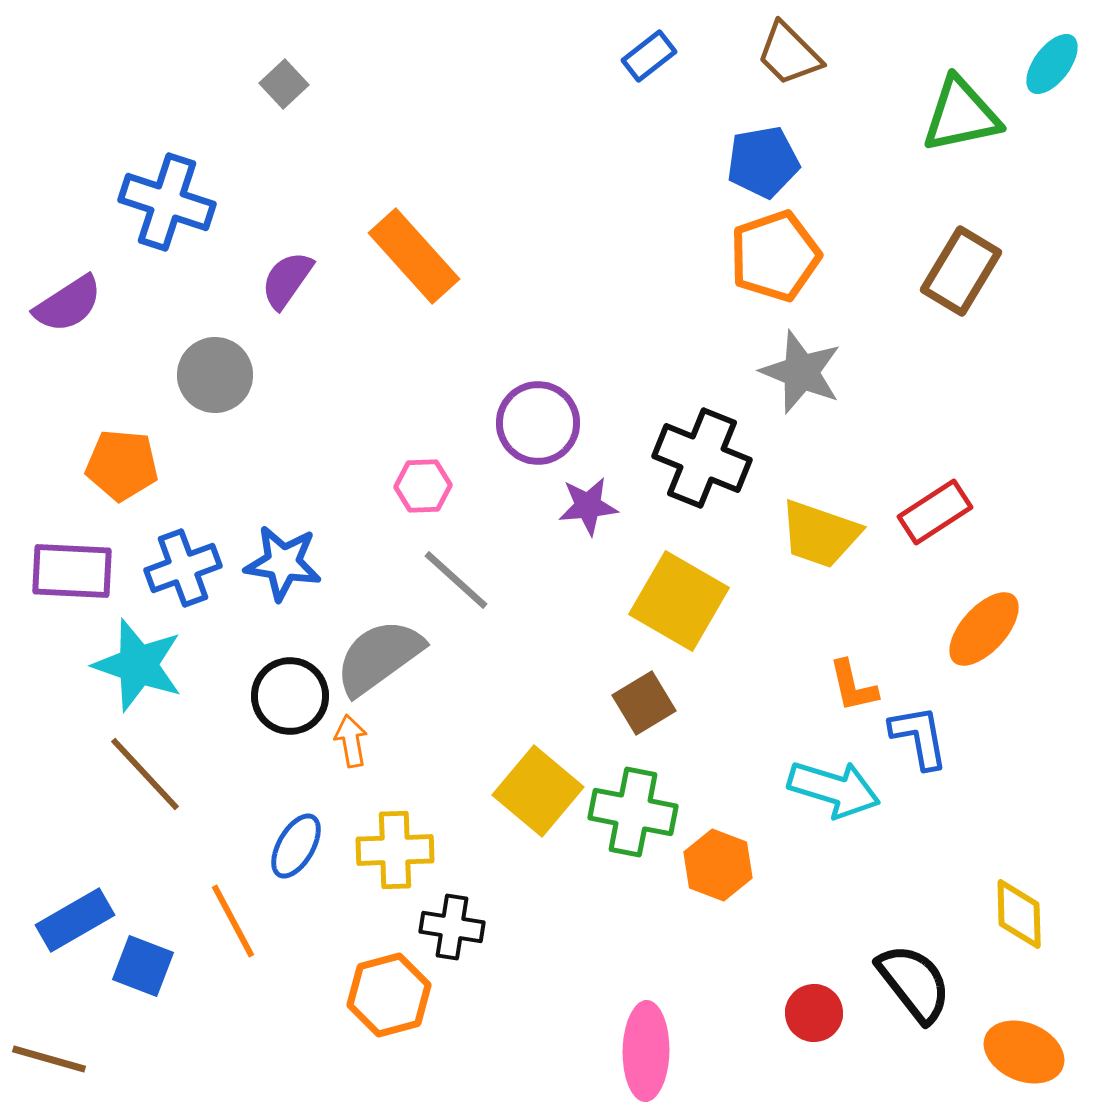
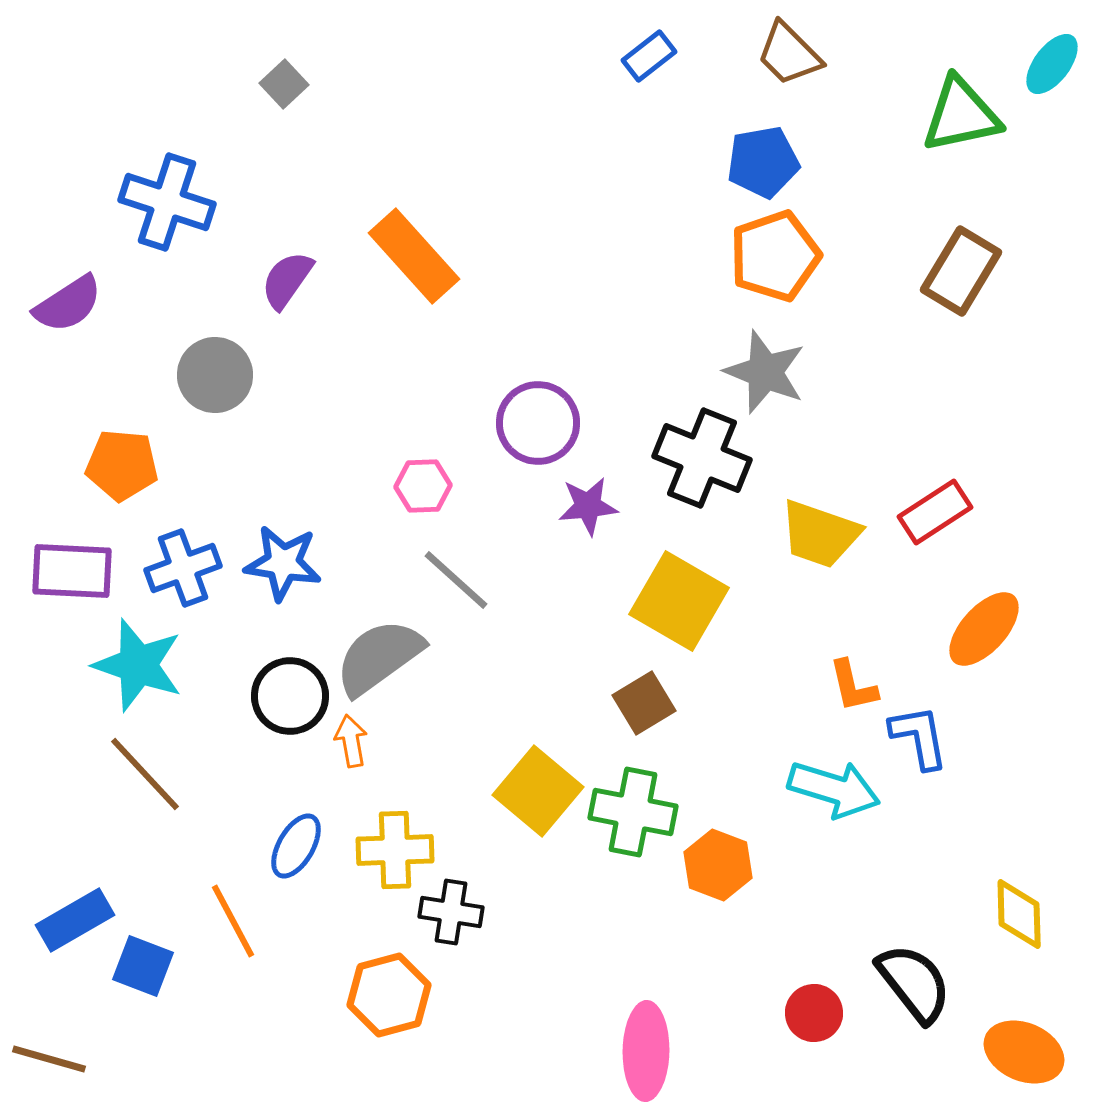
gray star at (801, 372): moved 36 px left
black cross at (452, 927): moved 1 px left, 15 px up
